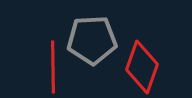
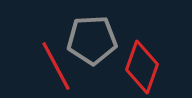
red line: moved 3 px right, 1 px up; rotated 27 degrees counterclockwise
